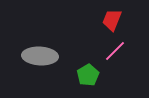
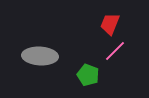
red trapezoid: moved 2 px left, 4 px down
green pentagon: rotated 20 degrees counterclockwise
